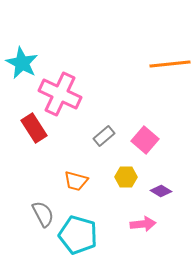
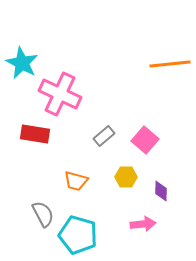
red rectangle: moved 1 px right, 6 px down; rotated 48 degrees counterclockwise
purple diamond: rotated 60 degrees clockwise
